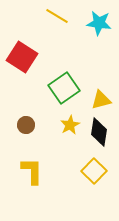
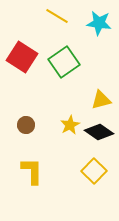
green square: moved 26 px up
black diamond: rotated 64 degrees counterclockwise
